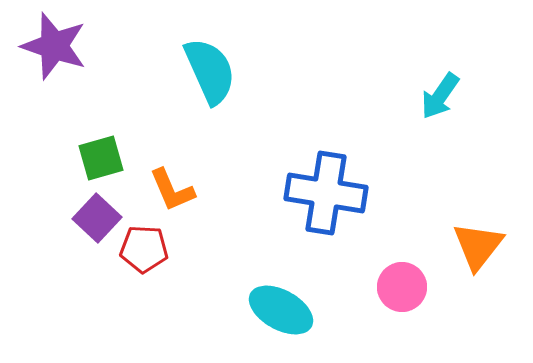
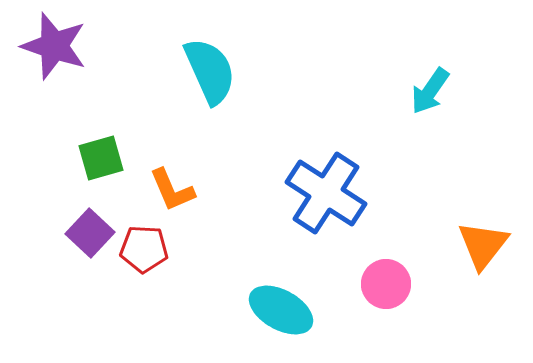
cyan arrow: moved 10 px left, 5 px up
blue cross: rotated 24 degrees clockwise
purple square: moved 7 px left, 15 px down
orange triangle: moved 5 px right, 1 px up
pink circle: moved 16 px left, 3 px up
